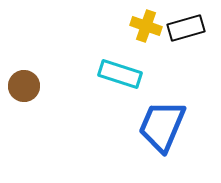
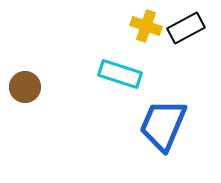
black rectangle: rotated 12 degrees counterclockwise
brown circle: moved 1 px right, 1 px down
blue trapezoid: moved 1 px right, 1 px up
